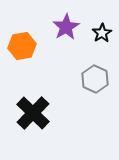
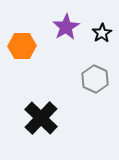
orange hexagon: rotated 8 degrees clockwise
black cross: moved 8 px right, 5 px down
